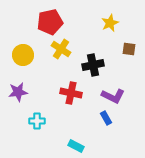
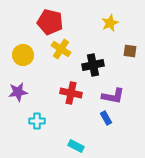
red pentagon: rotated 25 degrees clockwise
brown square: moved 1 px right, 2 px down
purple L-shape: rotated 15 degrees counterclockwise
